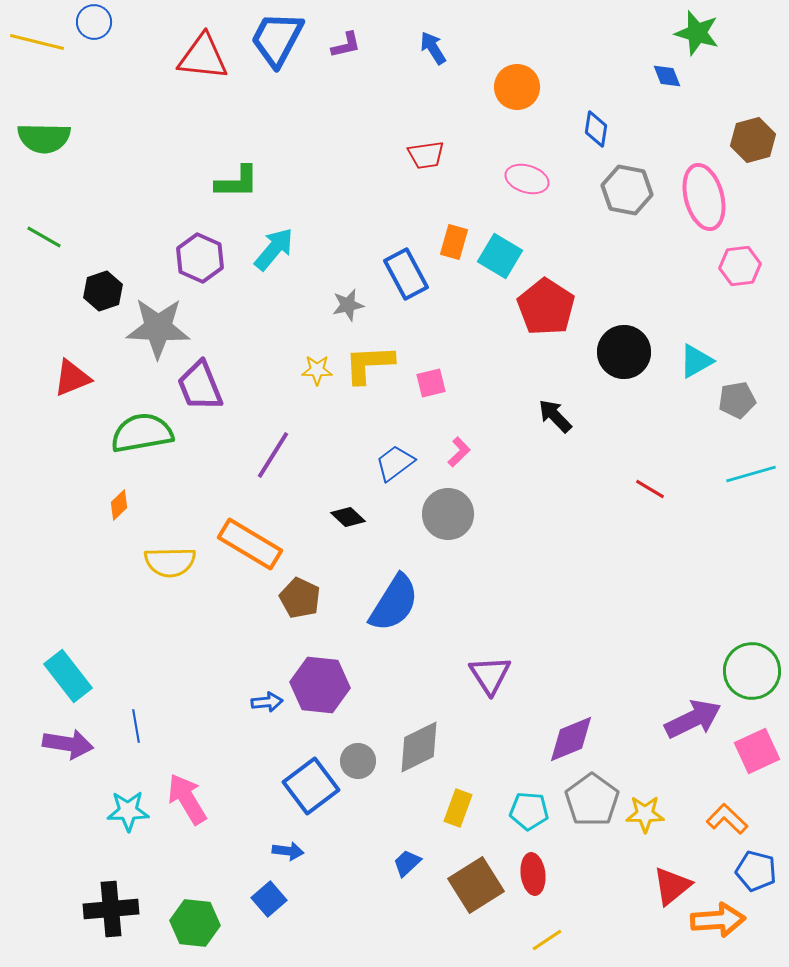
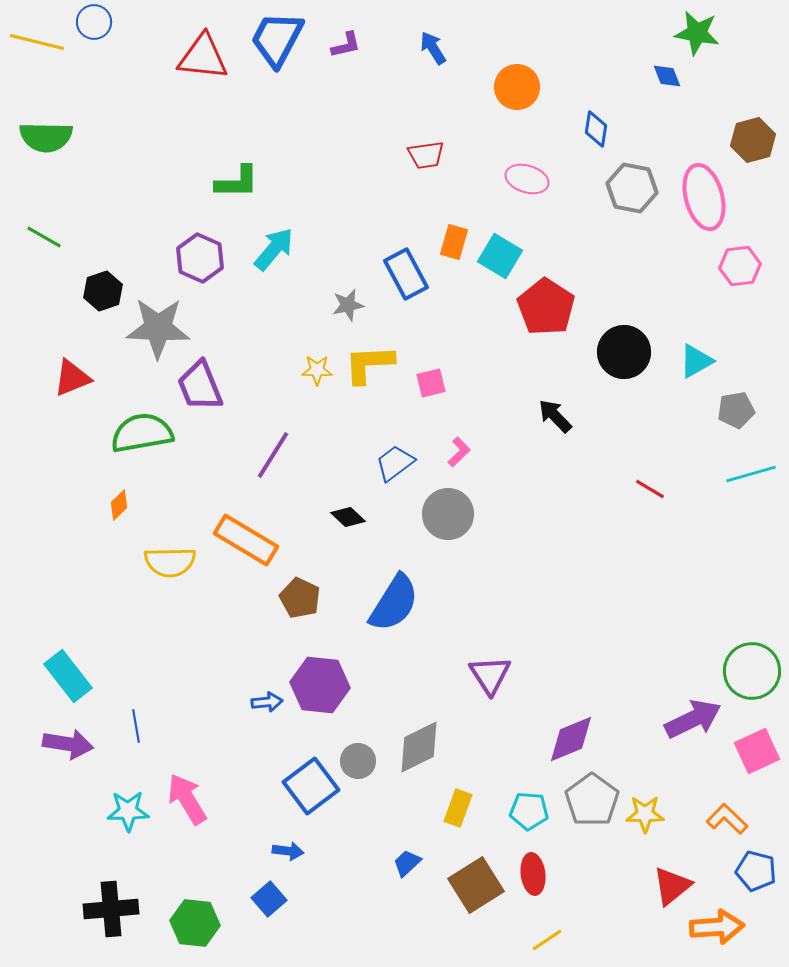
green star at (697, 33): rotated 6 degrees counterclockwise
green semicircle at (44, 138): moved 2 px right, 1 px up
gray hexagon at (627, 190): moved 5 px right, 2 px up
gray pentagon at (737, 400): moved 1 px left, 10 px down
orange rectangle at (250, 544): moved 4 px left, 4 px up
orange arrow at (718, 920): moved 1 px left, 7 px down
